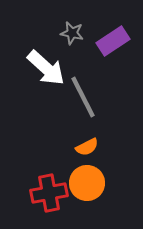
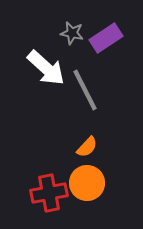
purple rectangle: moved 7 px left, 3 px up
gray line: moved 2 px right, 7 px up
orange semicircle: rotated 20 degrees counterclockwise
